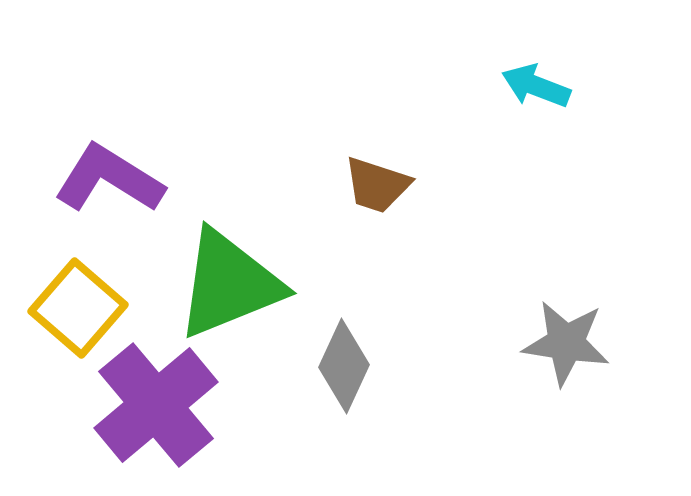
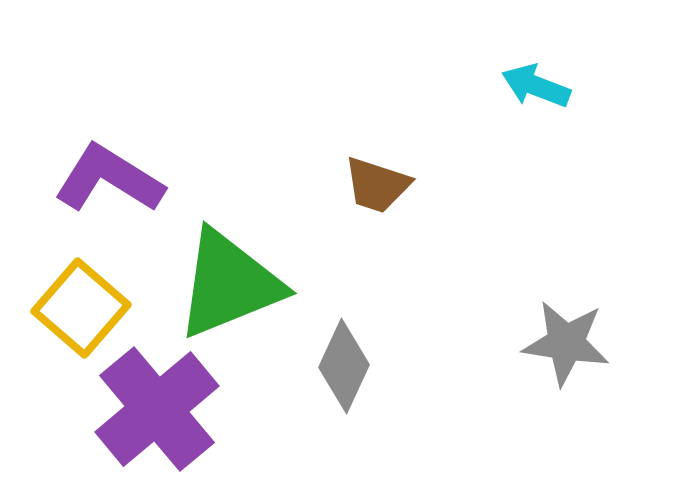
yellow square: moved 3 px right
purple cross: moved 1 px right, 4 px down
